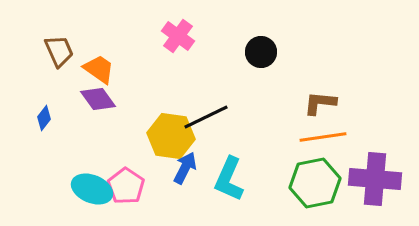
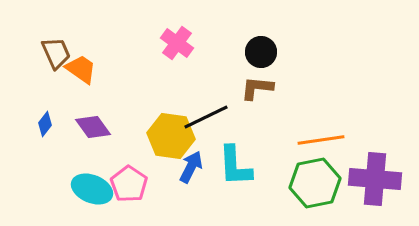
pink cross: moved 1 px left, 7 px down
brown trapezoid: moved 3 px left, 2 px down
orange trapezoid: moved 18 px left
purple diamond: moved 5 px left, 28 px down
brown L-shape: moved 63 px left, 15 px up
blue diamond: moved 1 px right, 6 px down
orange line: moved 2 px left, 3 px down
blue arrow: moved 6 px right, 1 px up
cyan L-shape: moved 6 px right, 13 px up; rotated 27 degrees counterclockwise
pink pentagon: moved 3 px right, 2 px up
